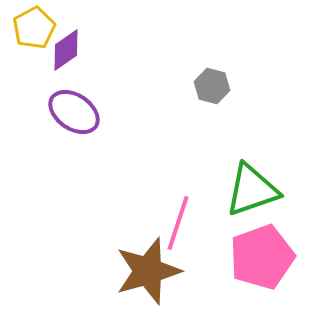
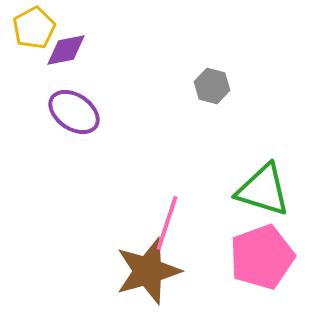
purple diamond: rotated 24 degrees clockwise
green triangle: moved 11 px right; rotated 36 degrees clockwise
pink line: moved 11 px left
